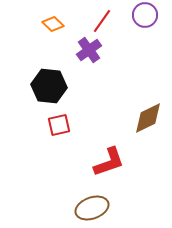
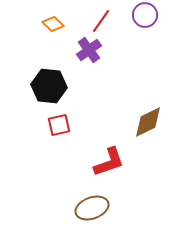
red line: moved 1 px left
brown diamond: moved 4 px down
